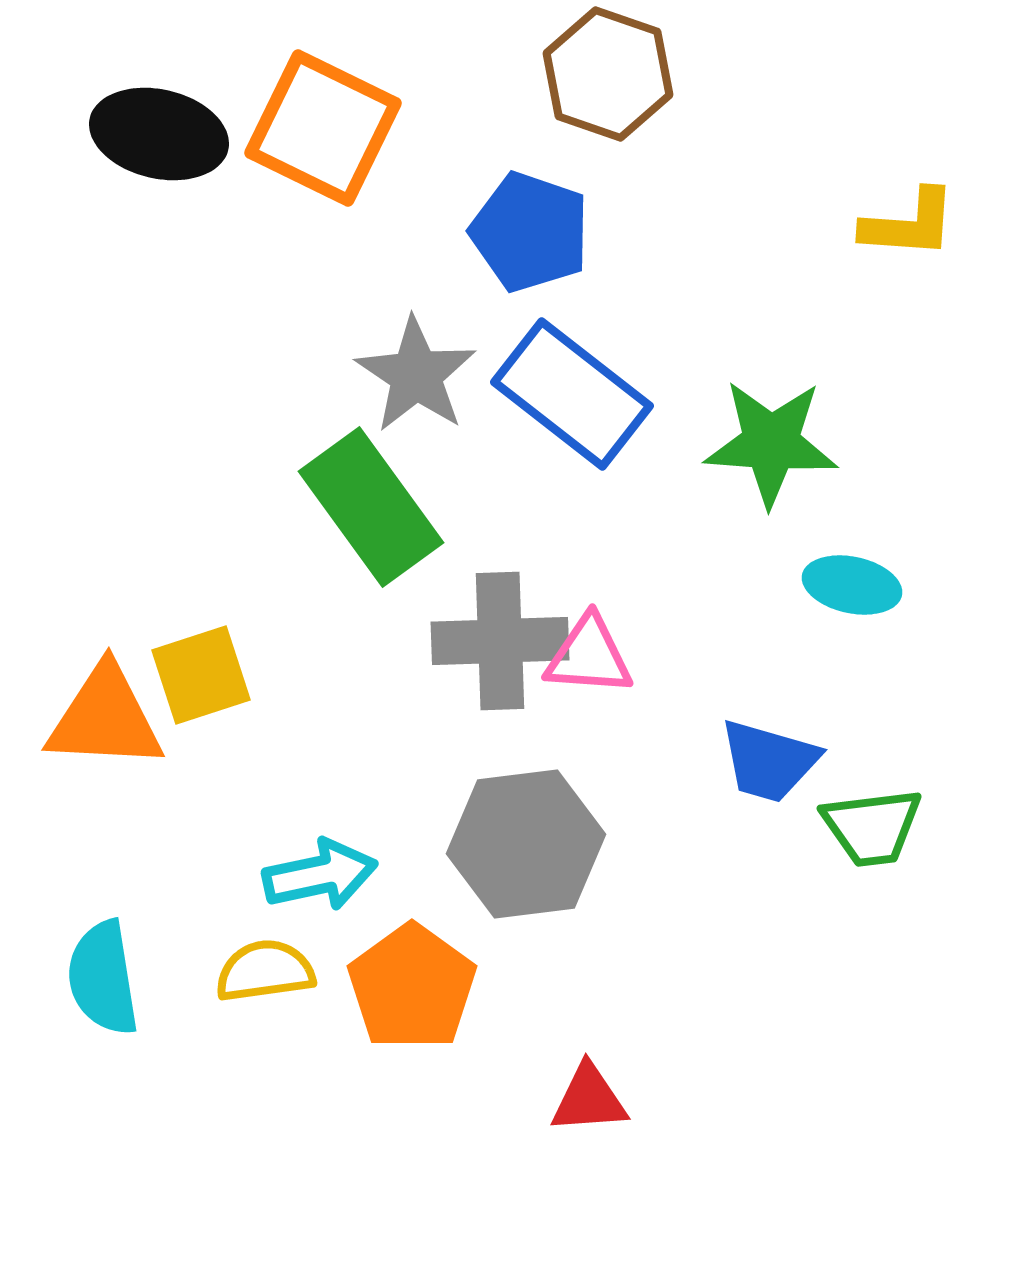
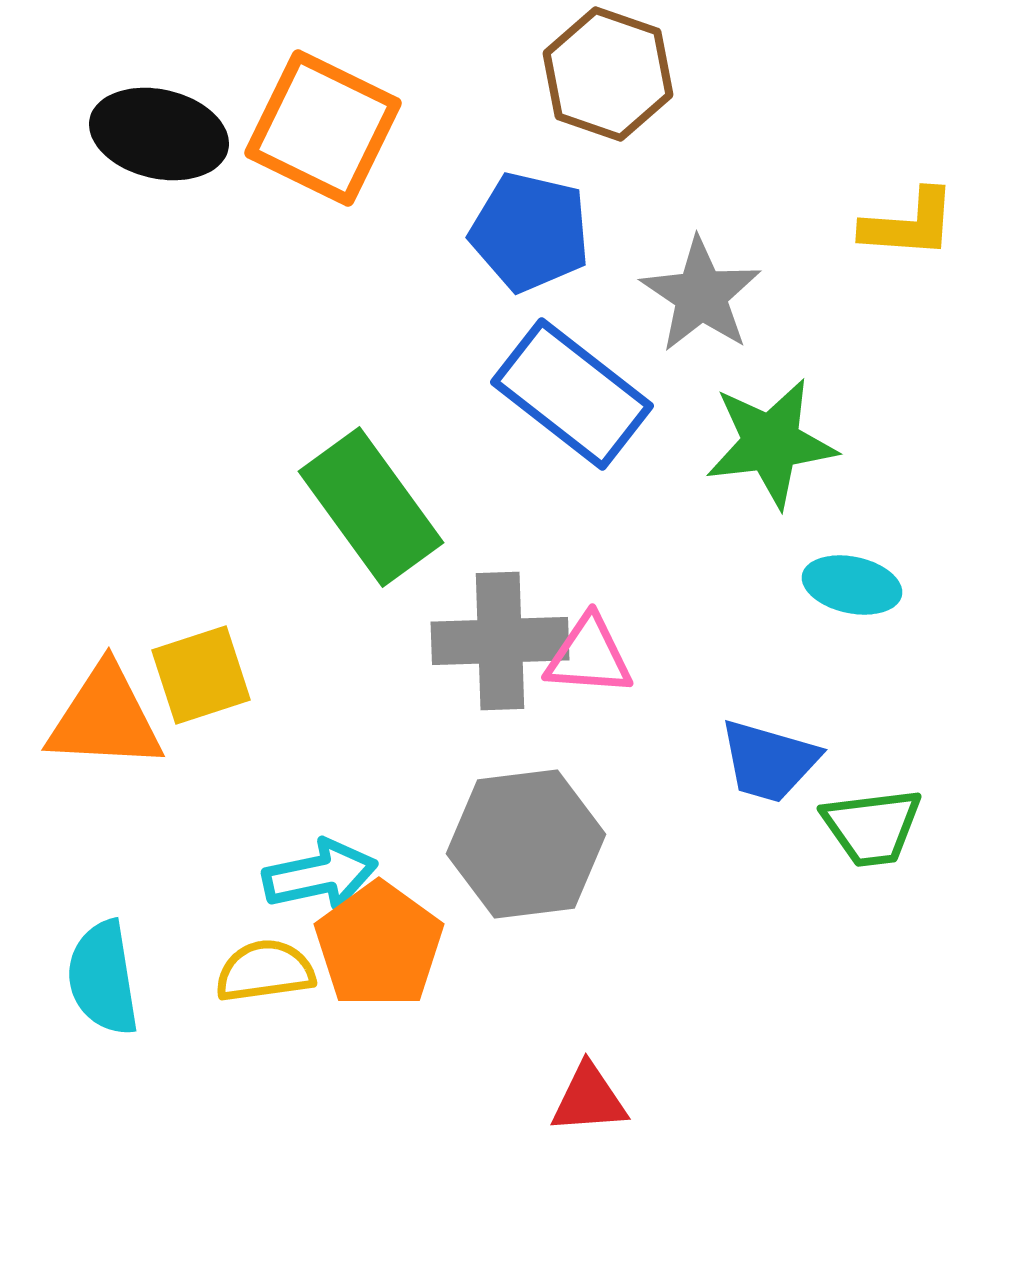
blue pentagon: rotated 6 degrees counterclockwise
gray star: moved 285 px right, 80 px up
green star: rotated 11 degrees counterclockwise
orange pentagon: moved 33 px left, 42 px up
